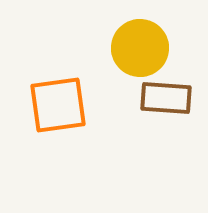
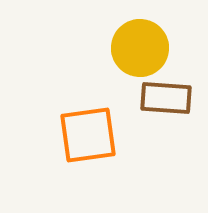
orange square: moved 30 px right, 30 px down
